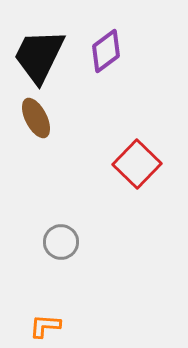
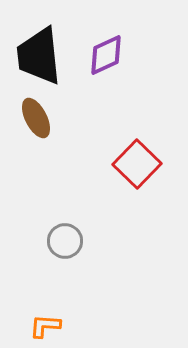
purple diamond: moved 4 px down; rotated 12 degrees clockwise
black trapezoid: rotated 32 degrees counterclockwise
gray circle: moved 4 px right, 1 px up
